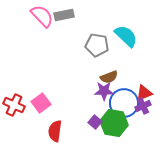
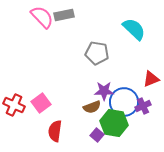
pink semicircle: moved 1 px down
cyan semicircle: moved 8 px right, 7 px up
gray pentagon: moved 8 px down
brown semicircle: moved 17 px left, 30 px down
red triangle: moved 7 px right, 14 px up
blue circle: moved 1 px up
purple square: moved 2 px right, 13 px down
